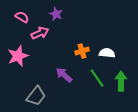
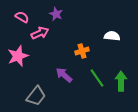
white semicircle: moved 5 px right, 17 px up
